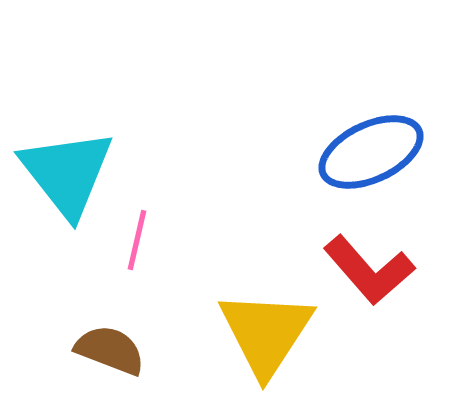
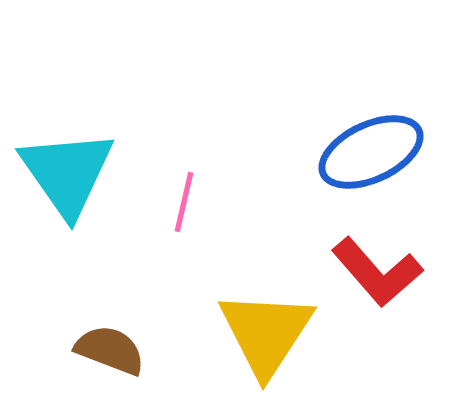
cyan triangle: rotated 3 degrees clockwise
pink line: moved 47 px right, 38 px up
red L-shape: moved 8 px right, 2 px down
